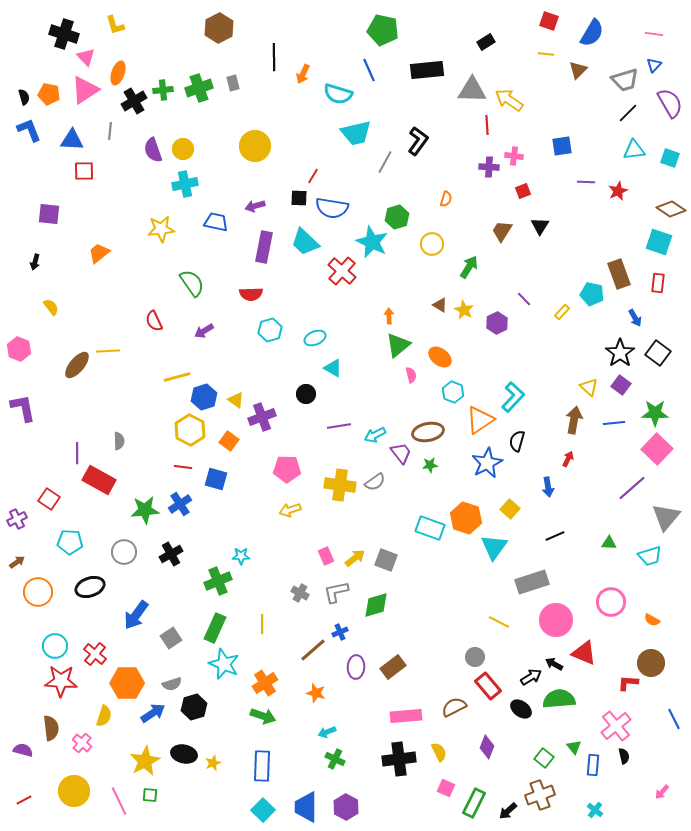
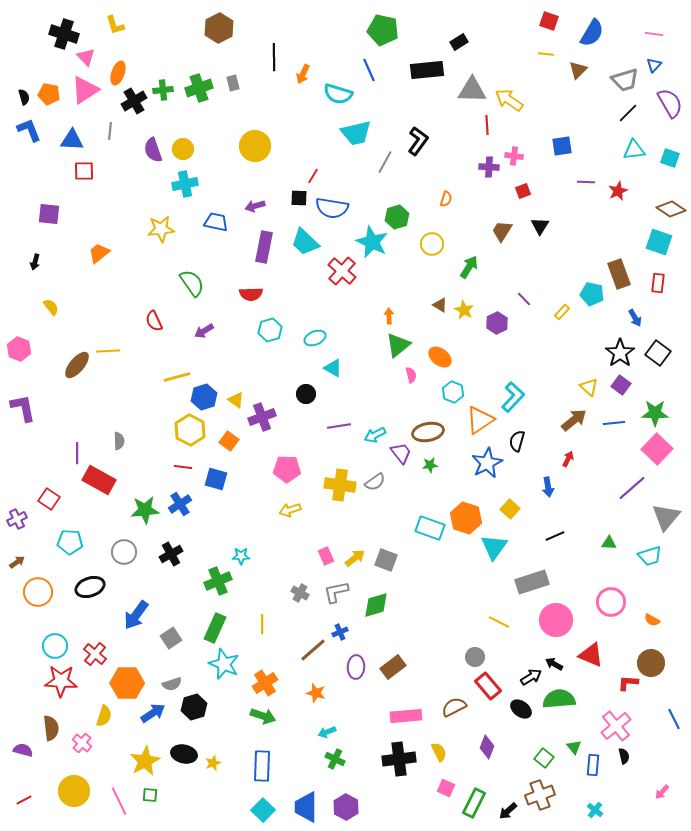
black rectangle at (486, 42): moved 27 px left
brown arrow at (574, 420): rotated 40 degrees clockwise
red triangle at (584, 653): moved 7 px right, 2 px down
